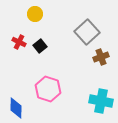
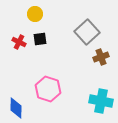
black square: moved 7 px up; rotated 32 degrees clockwise
